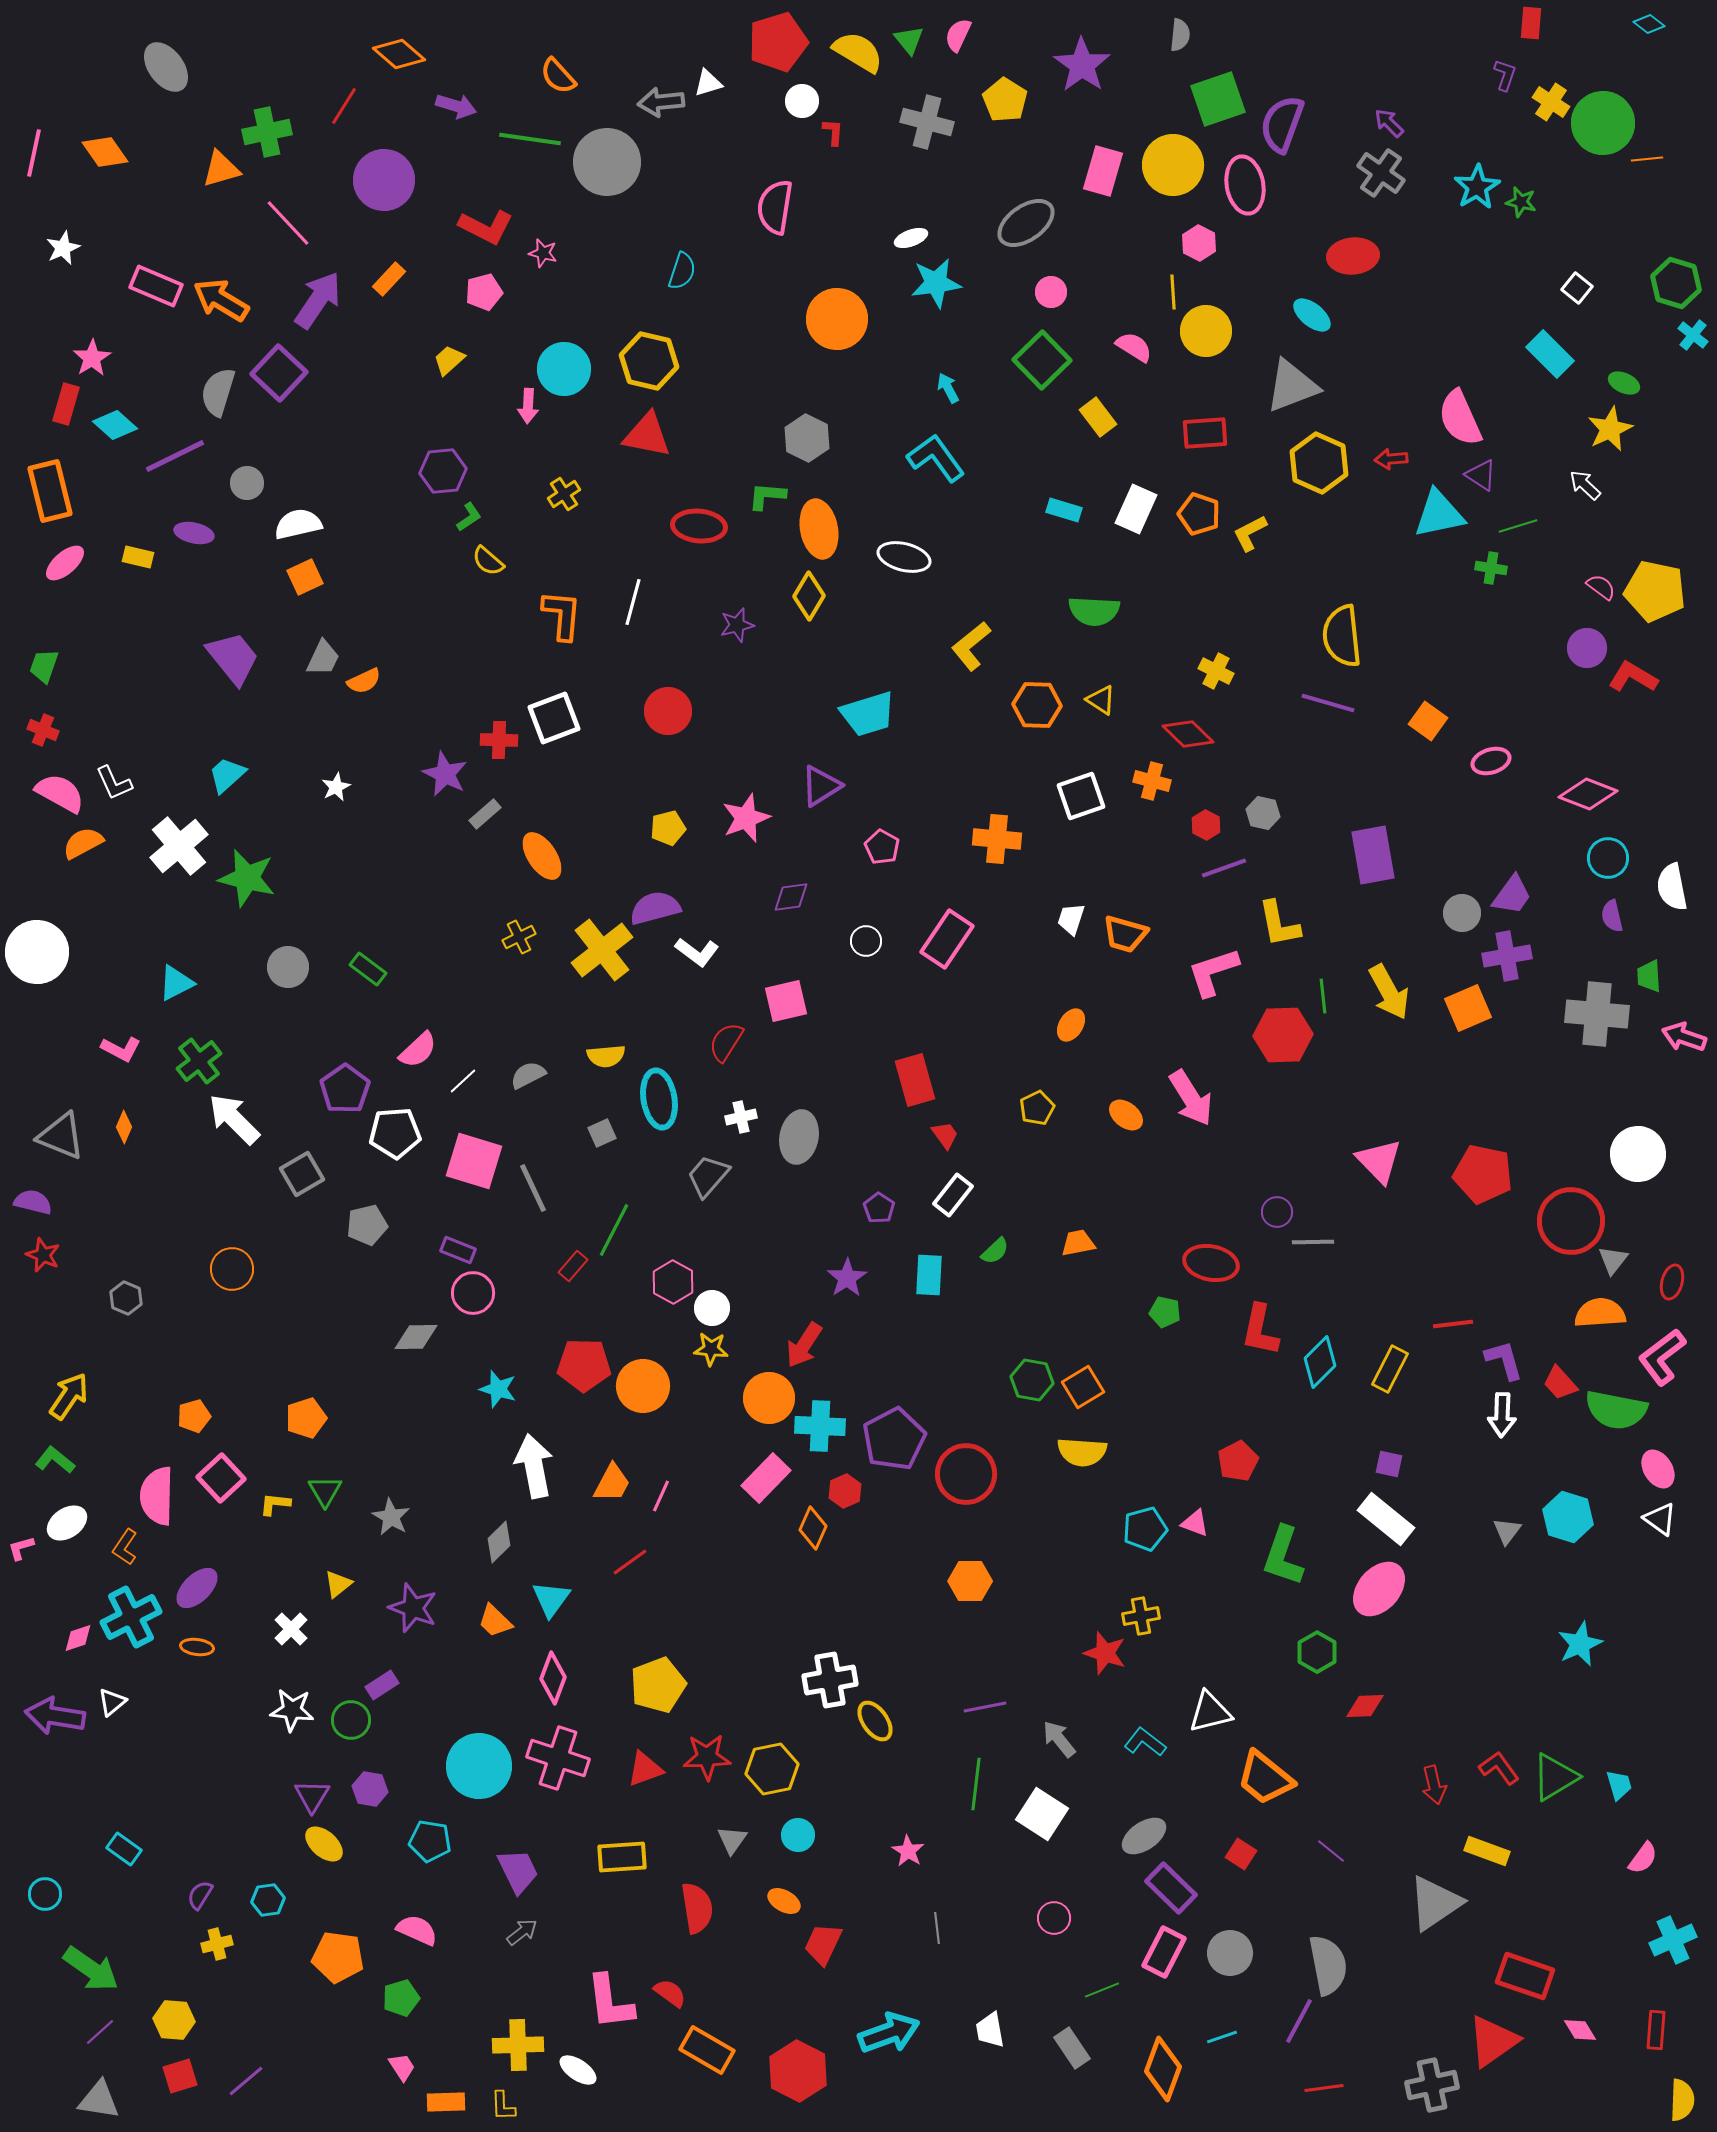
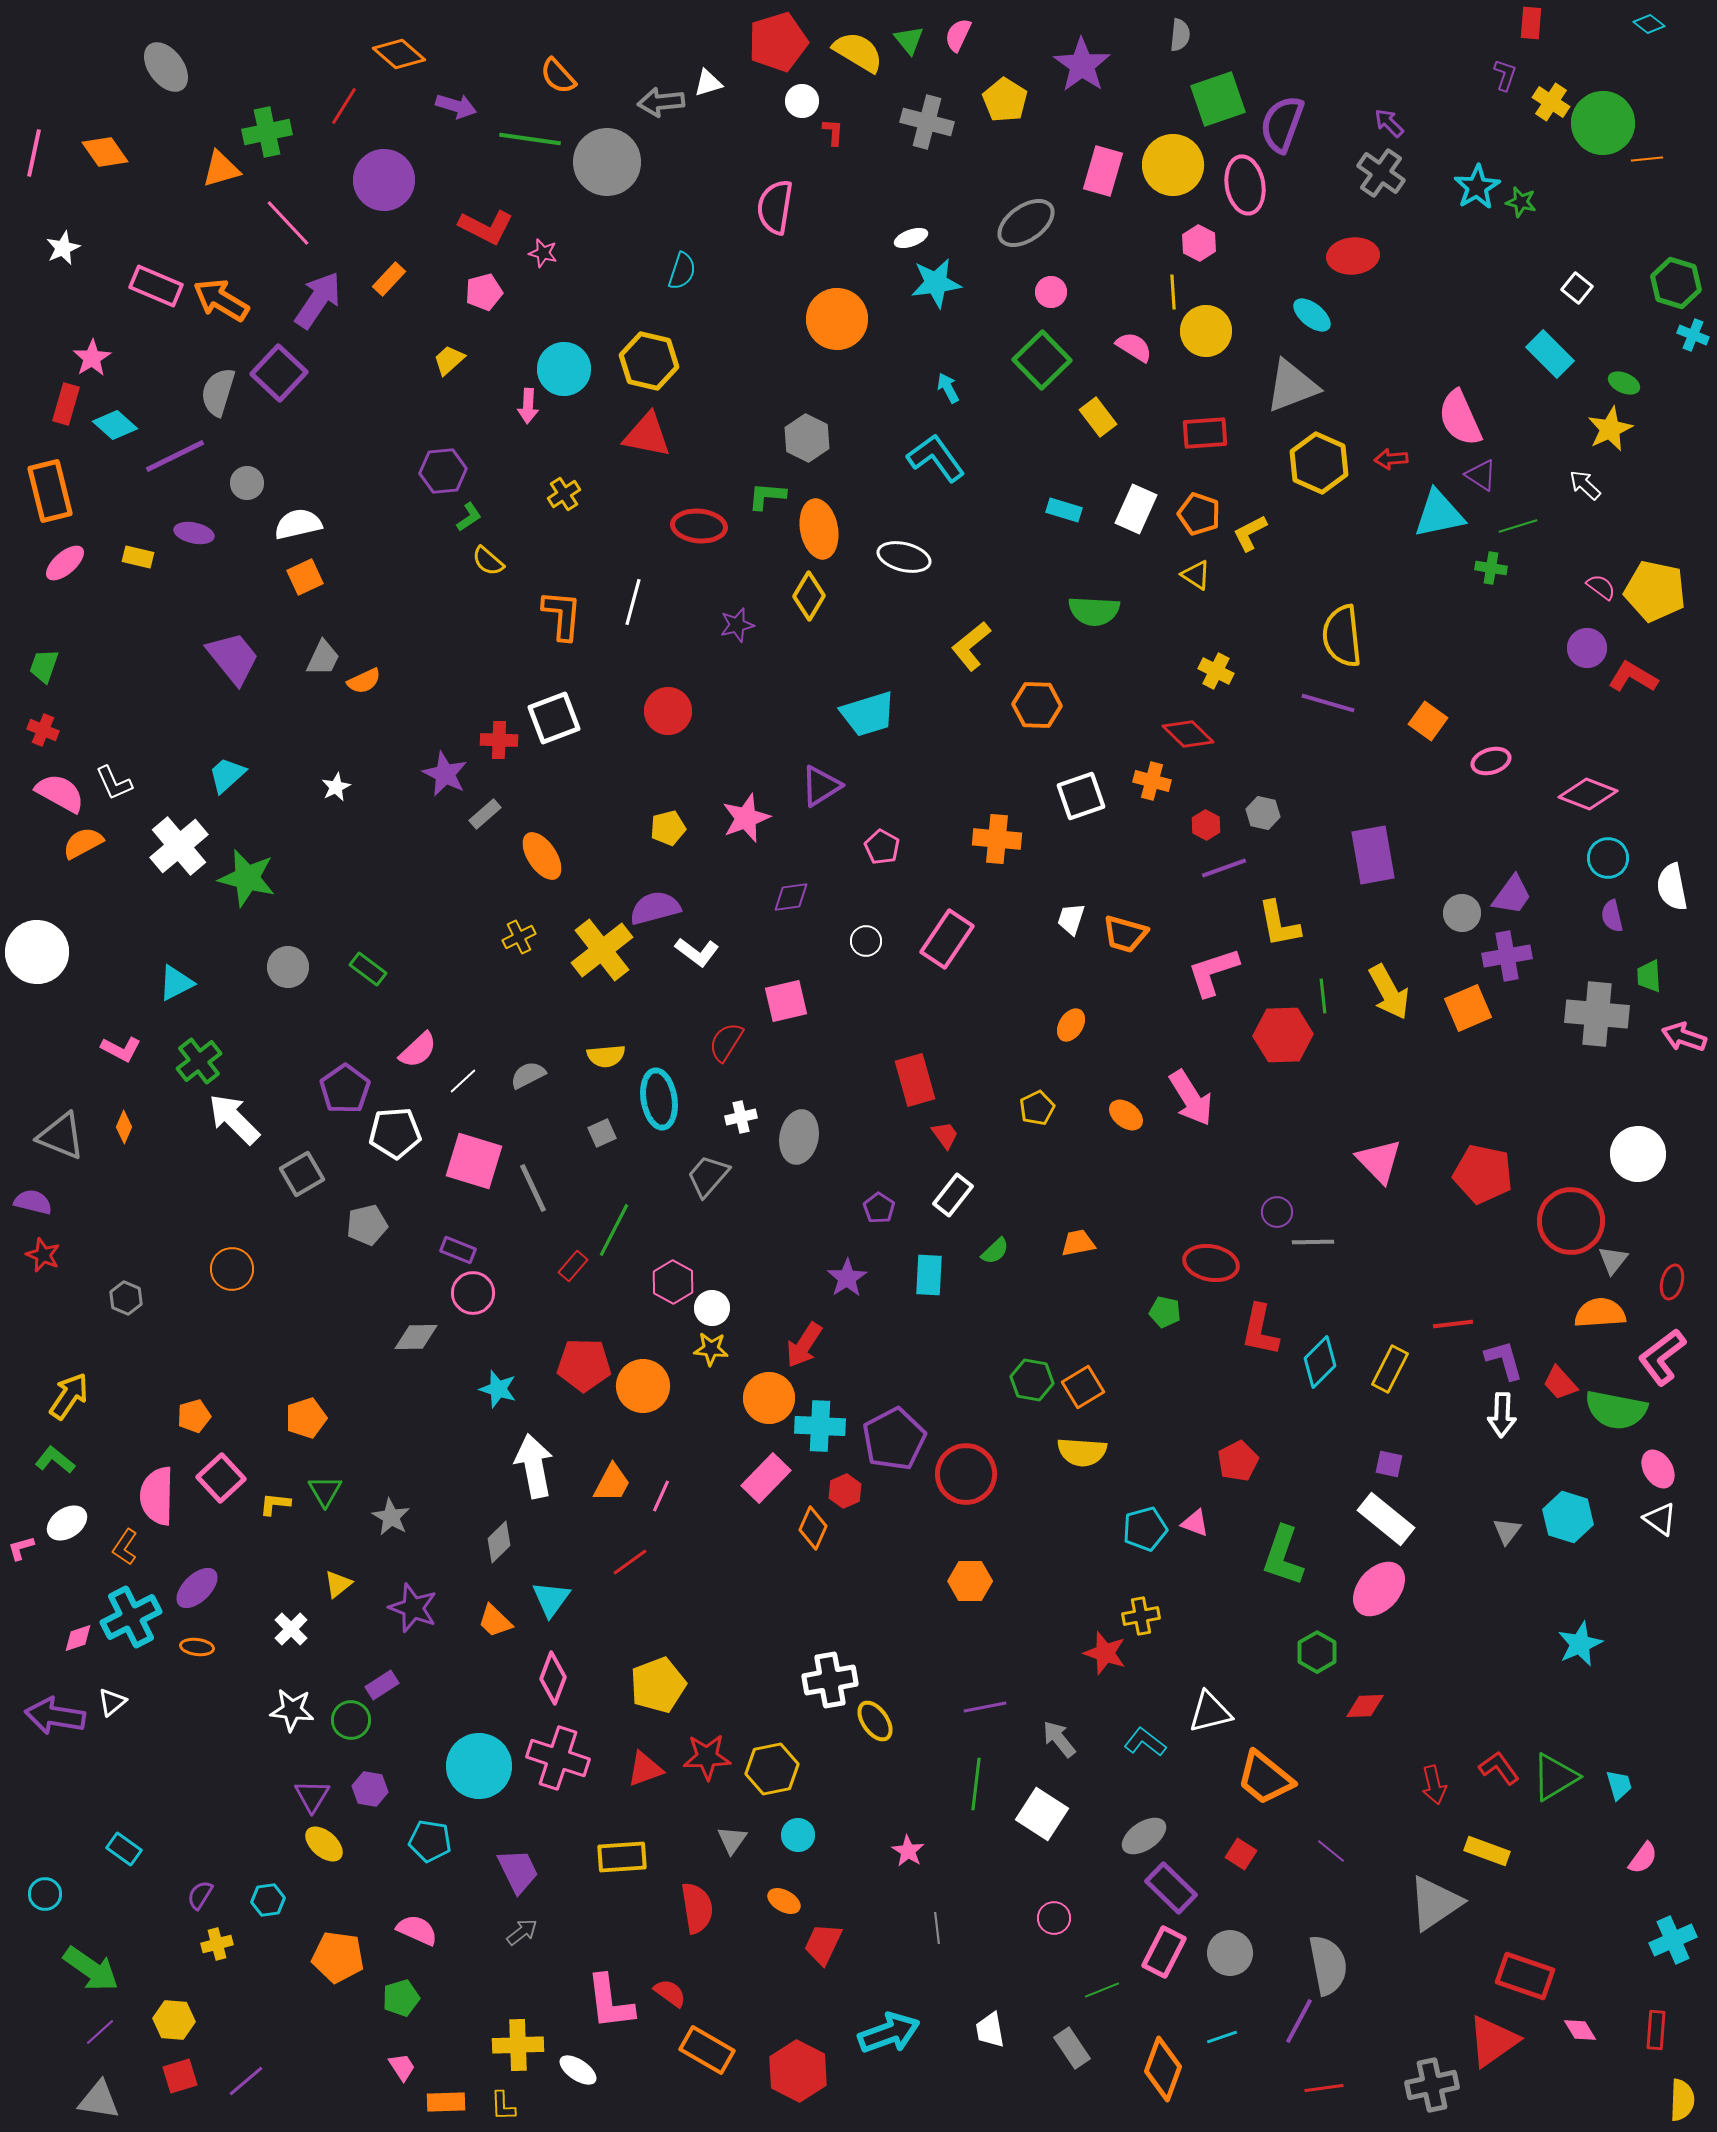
cyan cross at (1693, 335): rotated 16 degrees counterclockwise
yellow triangle at (1101, 700): moved 95 px right, 125 px up
